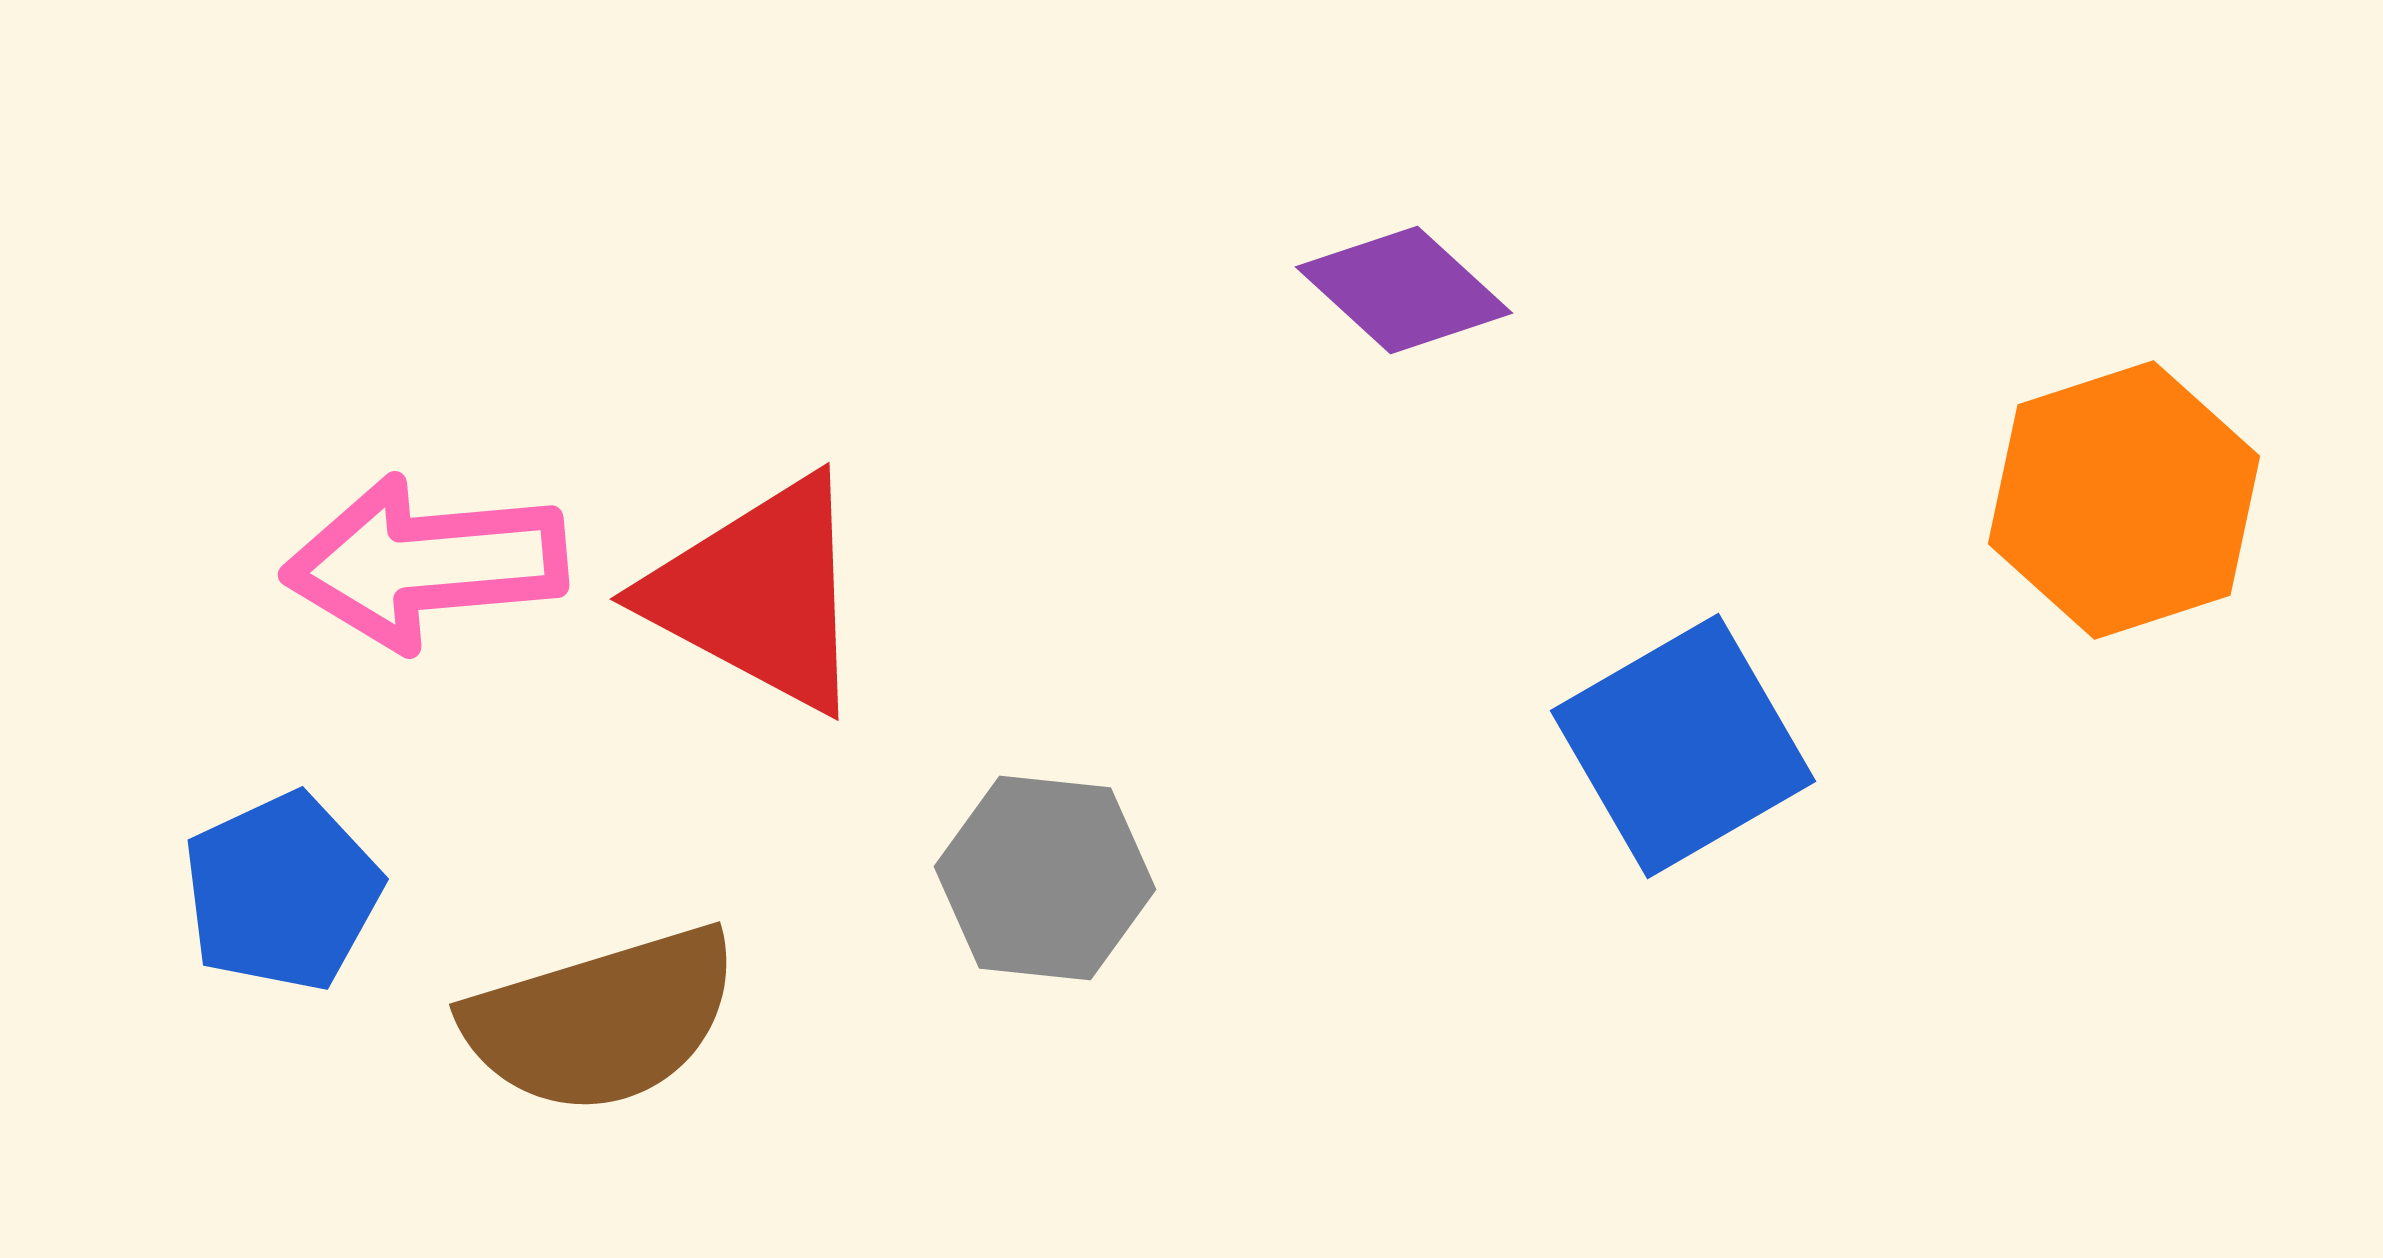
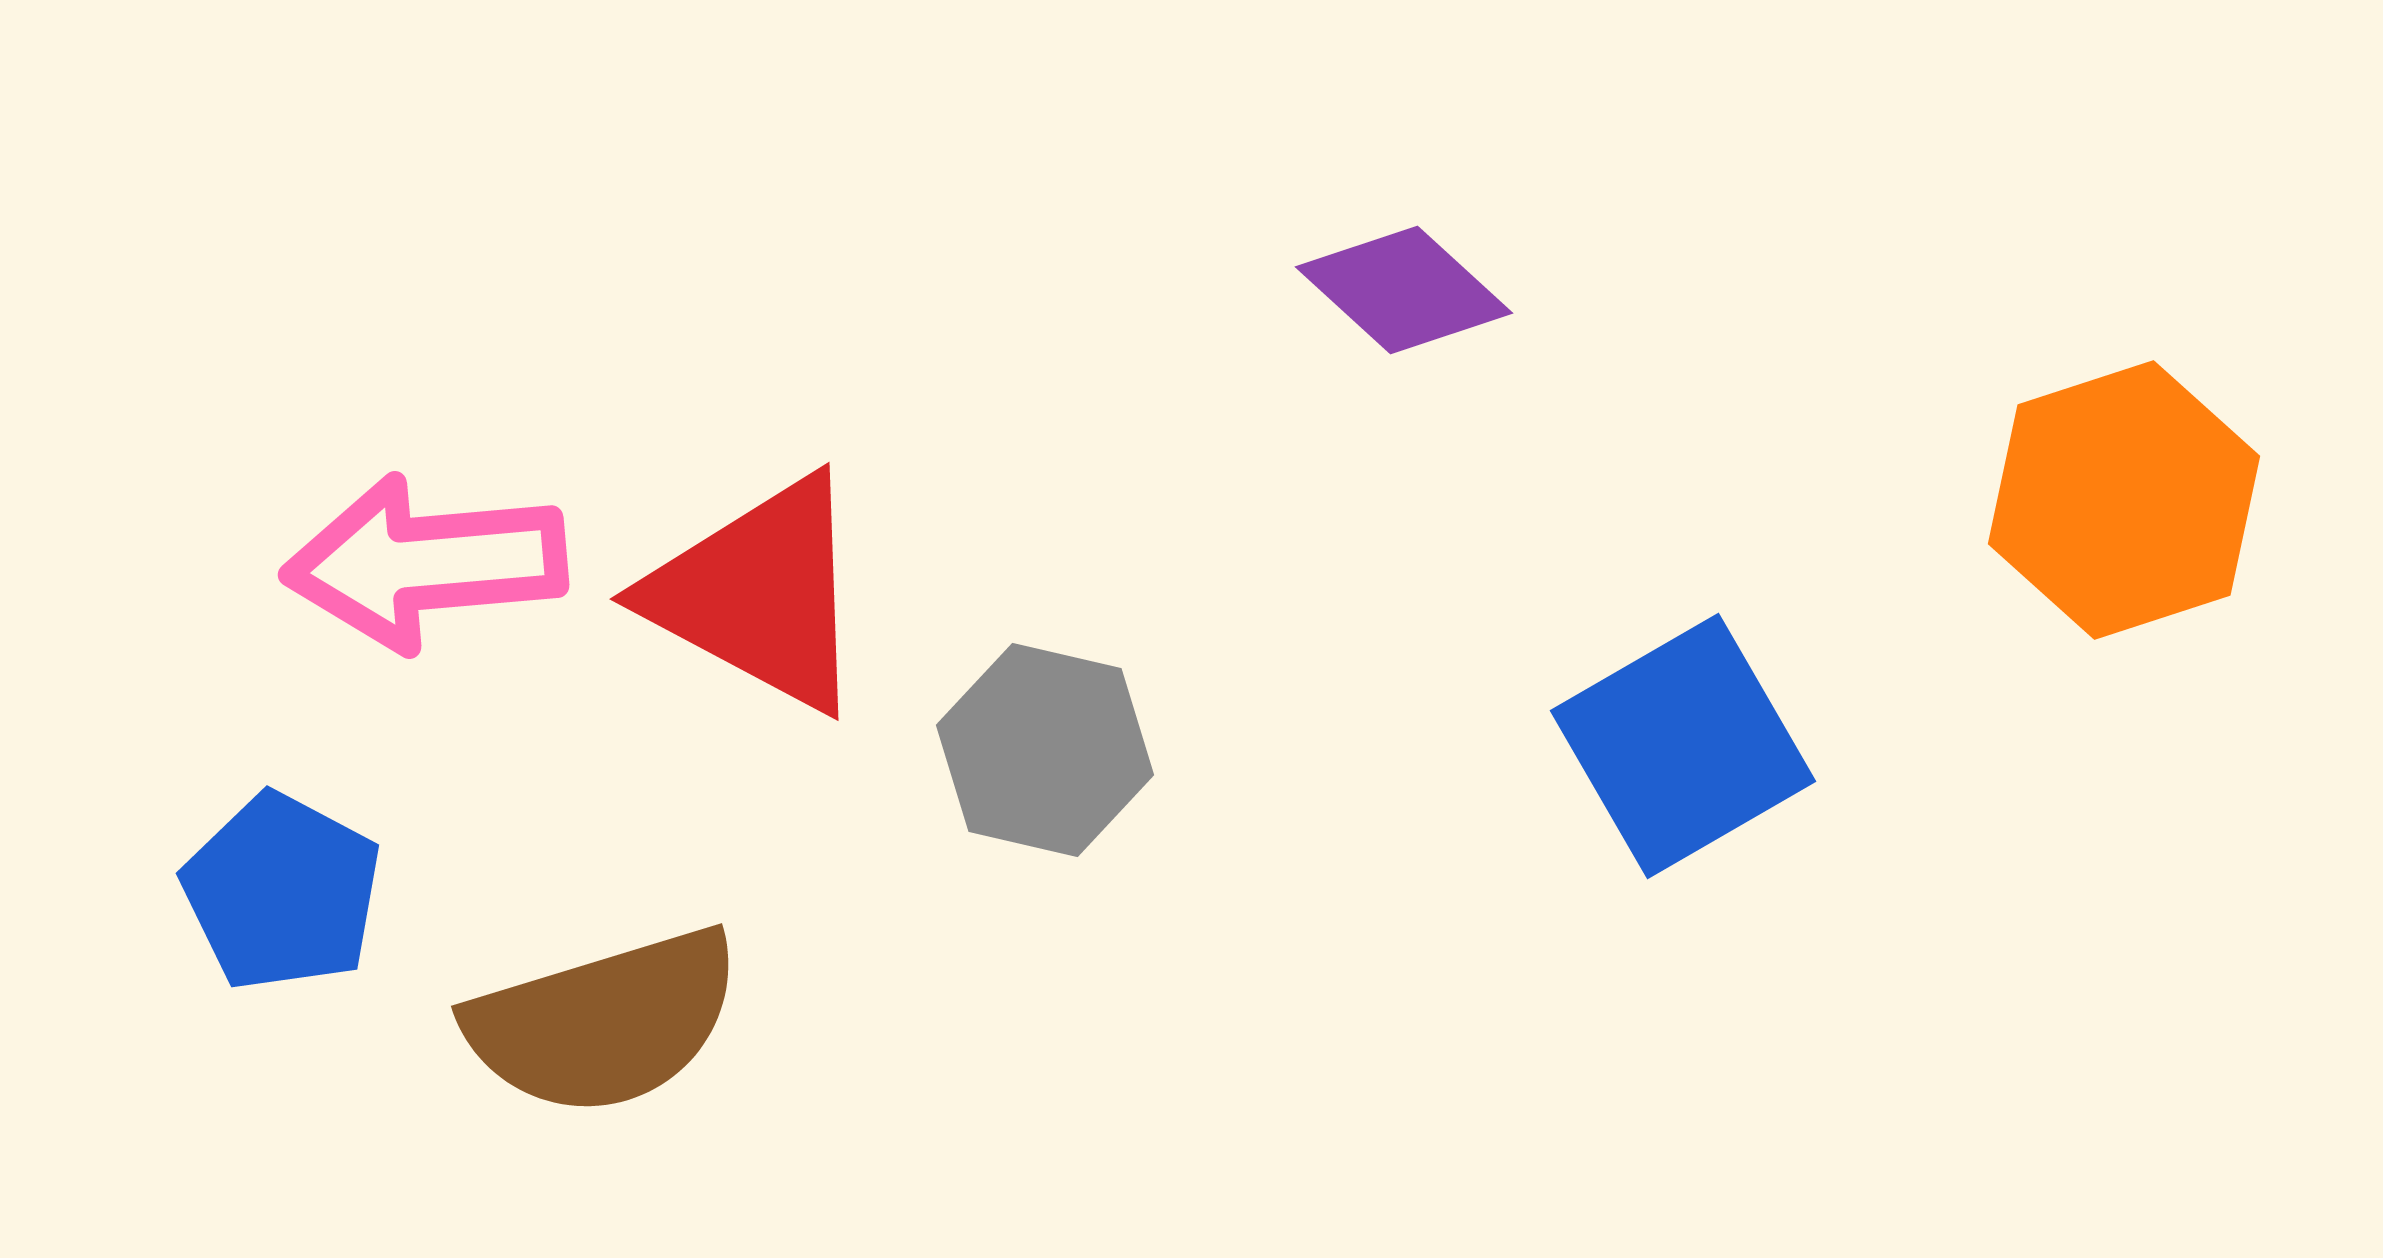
gray hexagon: moved 128 px up; rotated 7 degrees clockwise
blue pentagon: rotated 19 degrees counterclockwise
brown semicircle: moved 2 px right, 2 px down
